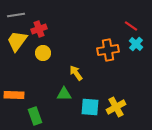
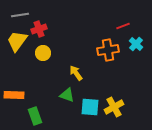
gray line: moved 4 px right
red line: moved 8 px left; rotated 56 degrees counterclockwise
green triangle: moved 3 px right, 1 px down; rotated 21 degrees clockwise
yellow cross: moved 2 px left
